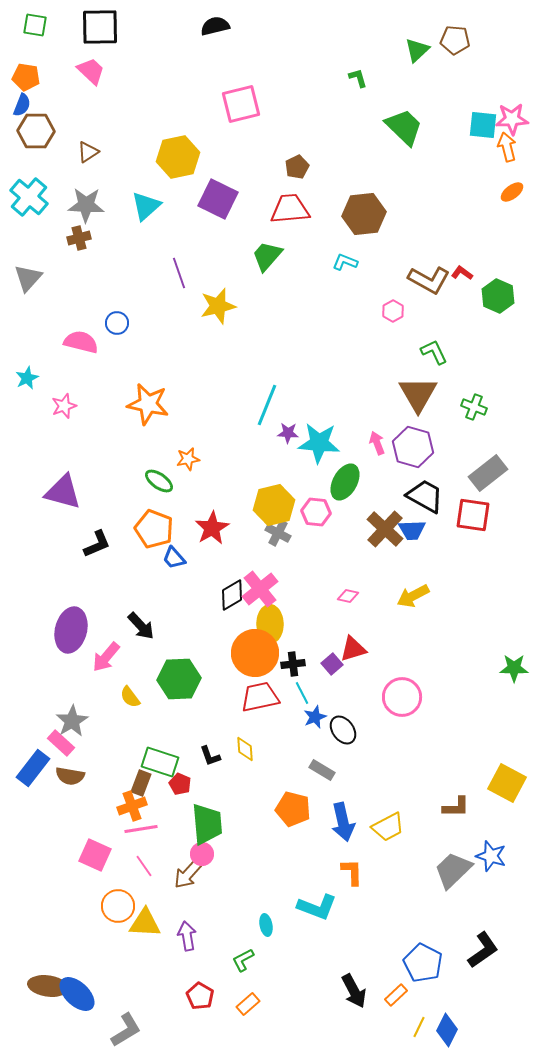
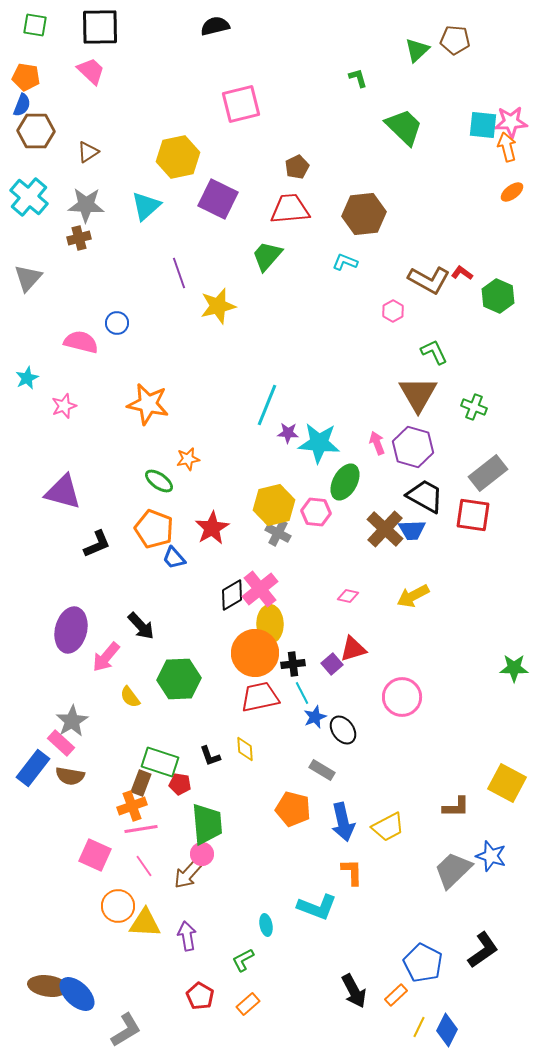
pink star at (512, 119): moved 1 px left, 3 px down
red pentagon at (180, 784): rotated 15 degrees counterclockwise
